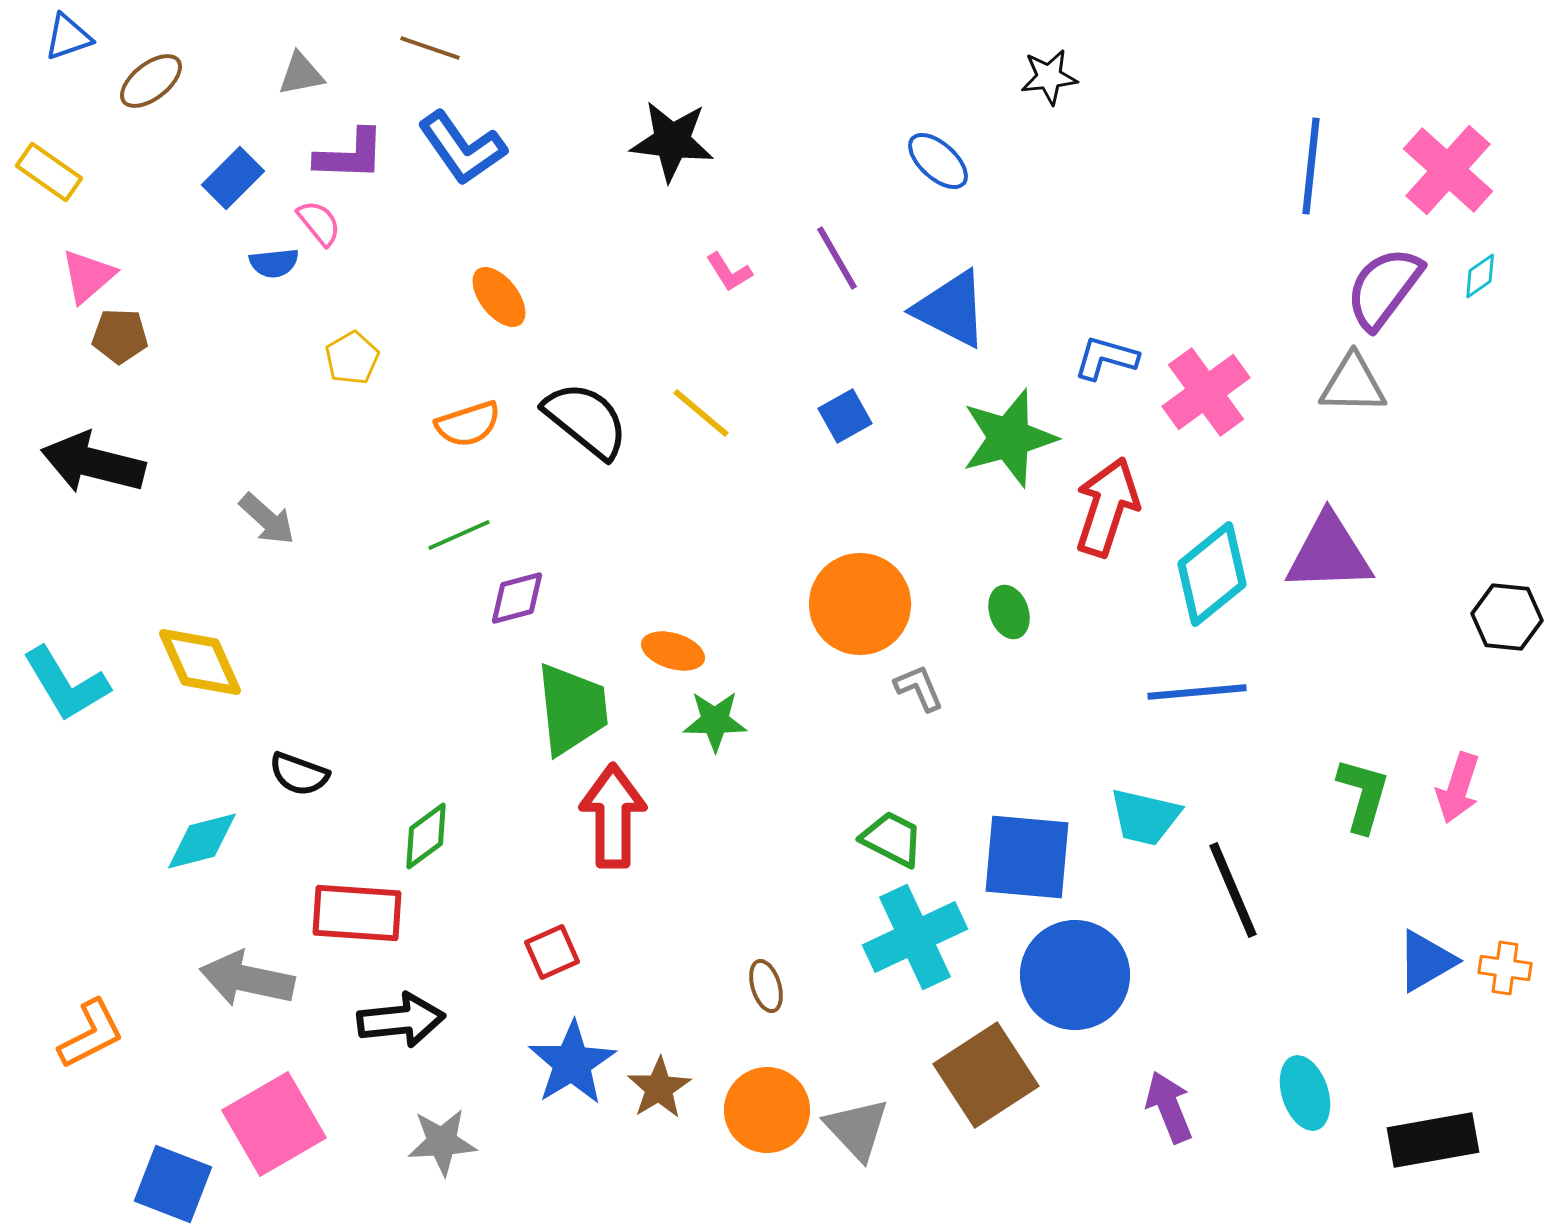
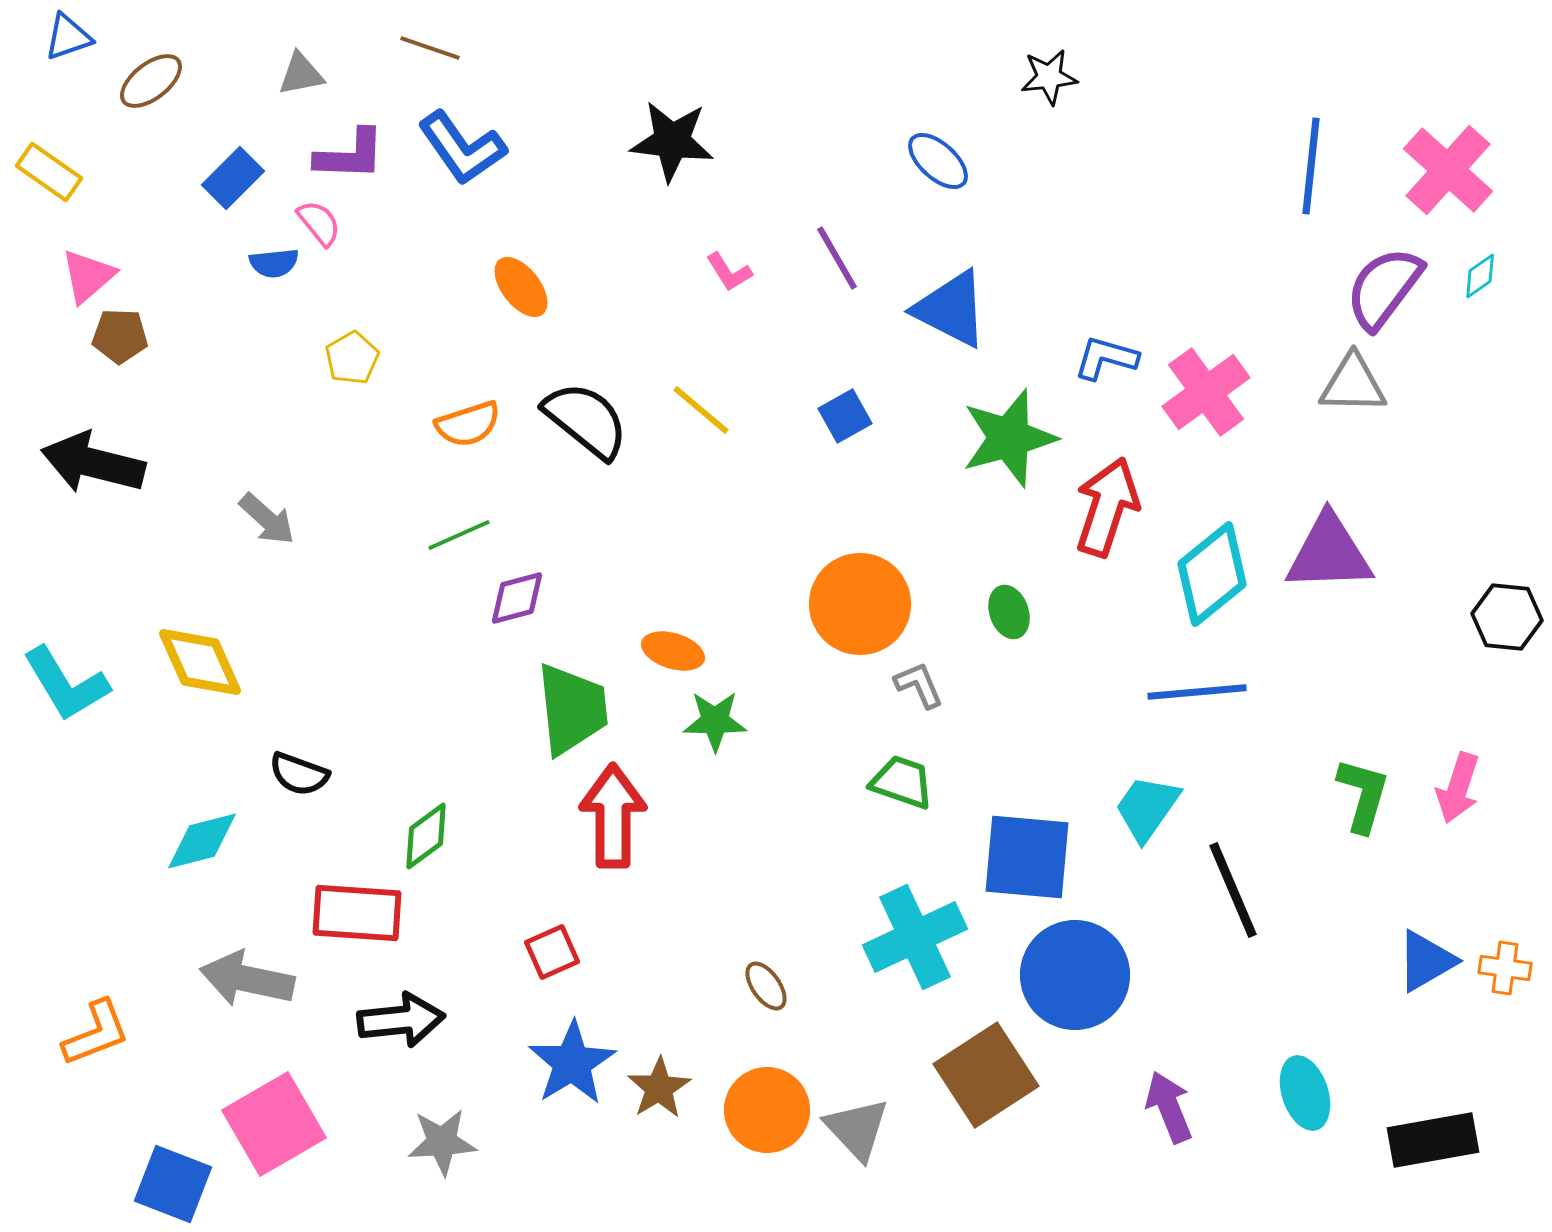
orange ellipse at (499, 297): moved 22 px right, 10 px up
yellow line at (701, 413): moved 3 px up
gray L-shape at (919, 688): moved 3 px up
cyan trapezoid at (1145, 817): moved 2 px right, 9 px up; rotated 112 degrees clockwise
green trapezoid at (892, 839): moved 10 px right, 57 px up; rotated 8 degrees counterclockwise
brown ellipse at (766, 986): rotated 18 degrees counterclockwise
orange L-shape at (91, 1034): moved 5 px right, 1 px up; rotated 6 degrees clockwise
